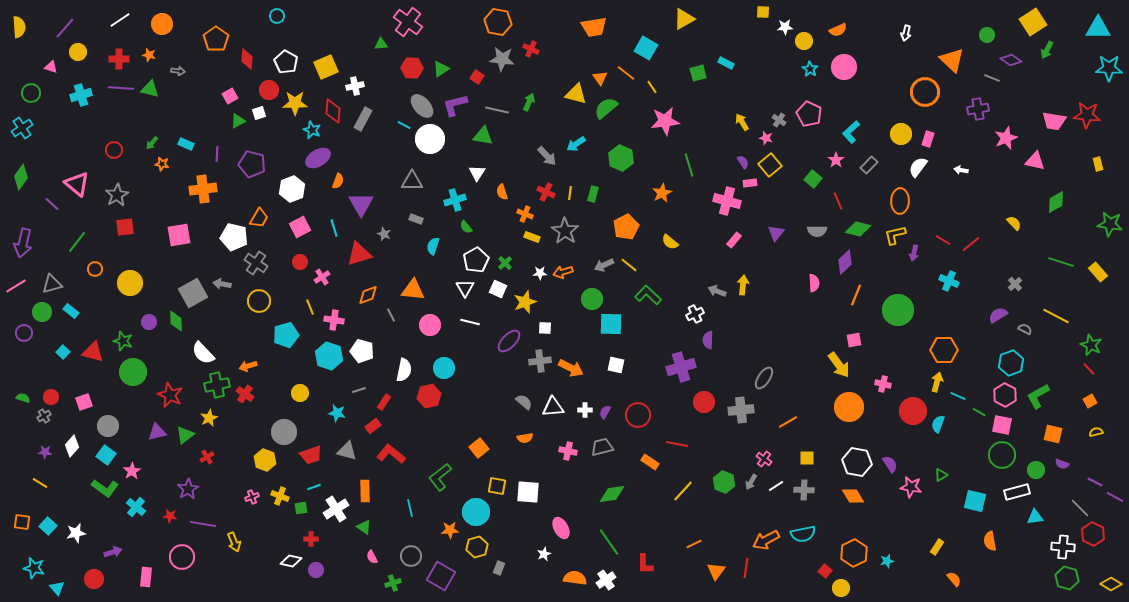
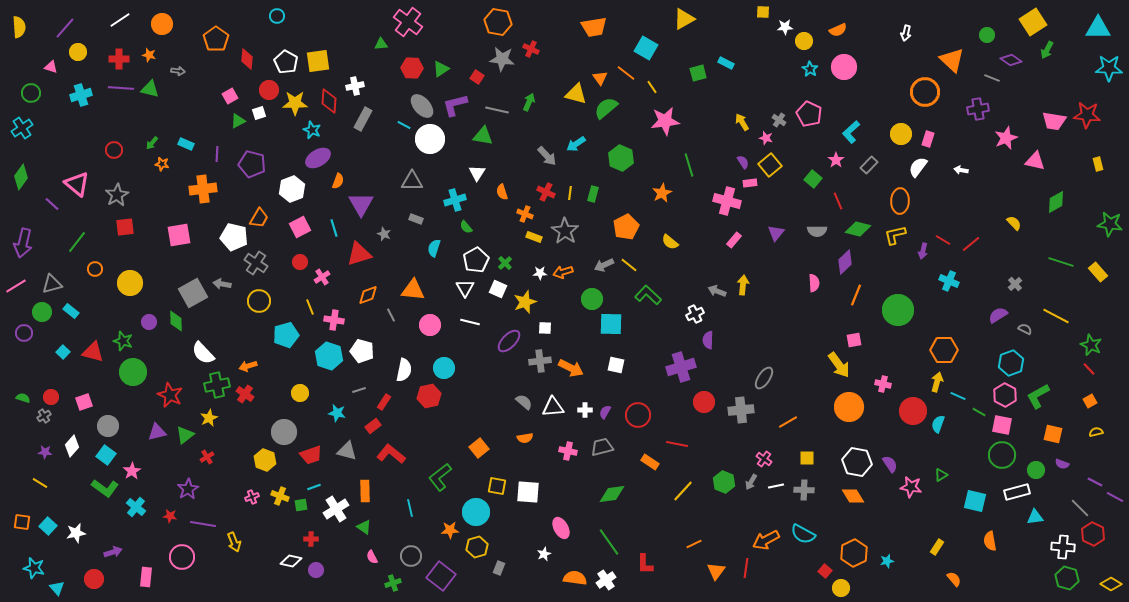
yellow square at (326, 67): moved 8 px left, 6 px up; rotated 15 degrees clockwise
red diamond at (333, 111): moved 4 px left, 10 px up
yellow rectangle at (532, 237): moved 2 px right
cyan semicircle at (433, 246): moved 1 px right, 2 px down
purple arrow at (914, 253): moved 9 px right, 2 px up
white line at (776, 486): rotated 21 degrees clockwise
green square at (301, 508): moved 3 px up
cyan semicircle at (803, 534): rotated 40 degrees clockwise
purple square at (441, 576): rotated 8 degrees clockwise
